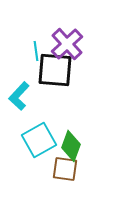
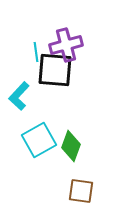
purple cross: moved 1 px left, 1 px down; rotated 28 degrees clockwise
cyan line: moved 1 px down
brown square: moved 16 px right, 22 px down
